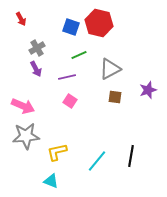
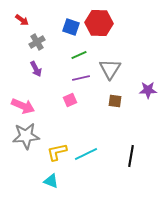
red arrow: moved 1 px right, 1 px down; rotated 24 degrees counterclockwise
red hexagon: rotated 12 degrees counterclockwise
gray cross: moved 6 px up
gray triangle: rotated 30 degrees counterclockwise
purple line: moved 14 px right, 1 px down
purple star: rotated 18 degrees clockwise
brown square: moved 4 px down
pink square: moved 1 px up; rotated 32 degrees clockwise
cyan line: moved 11 px left, 7 px up; rotated 25 degrees clockwise
